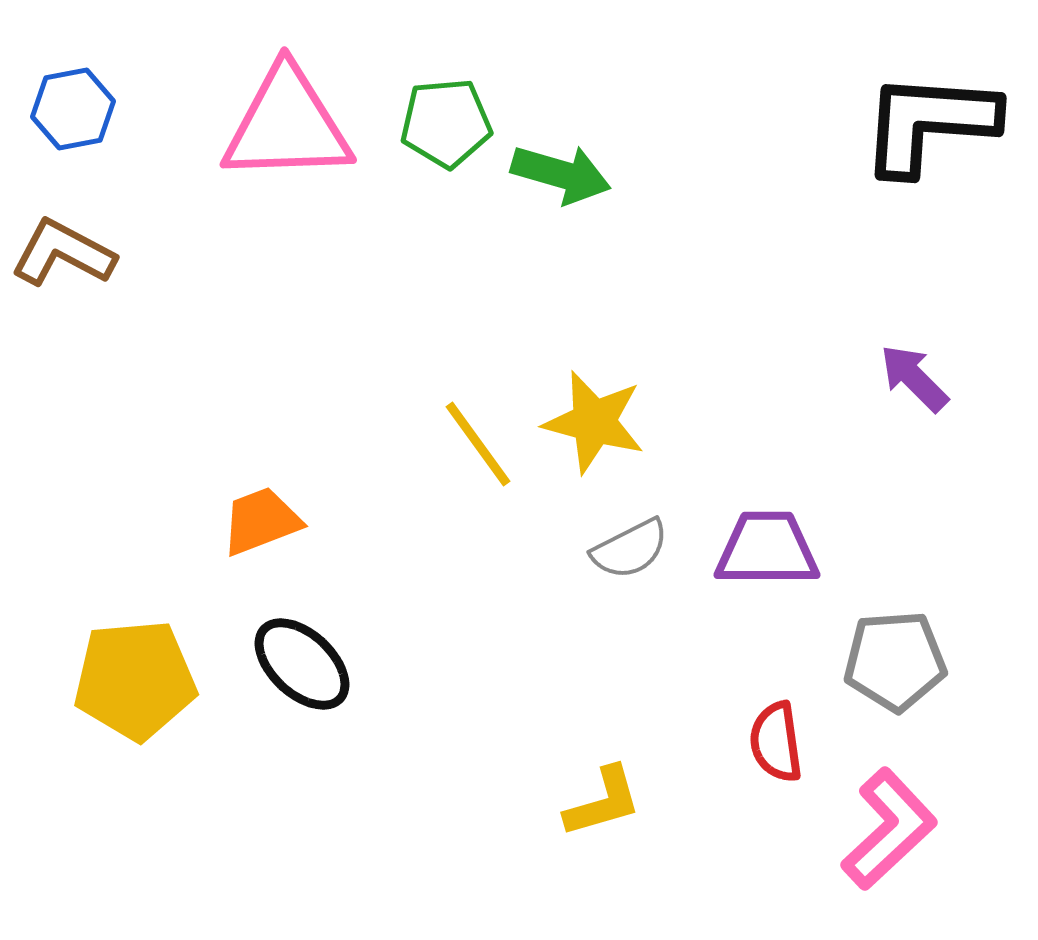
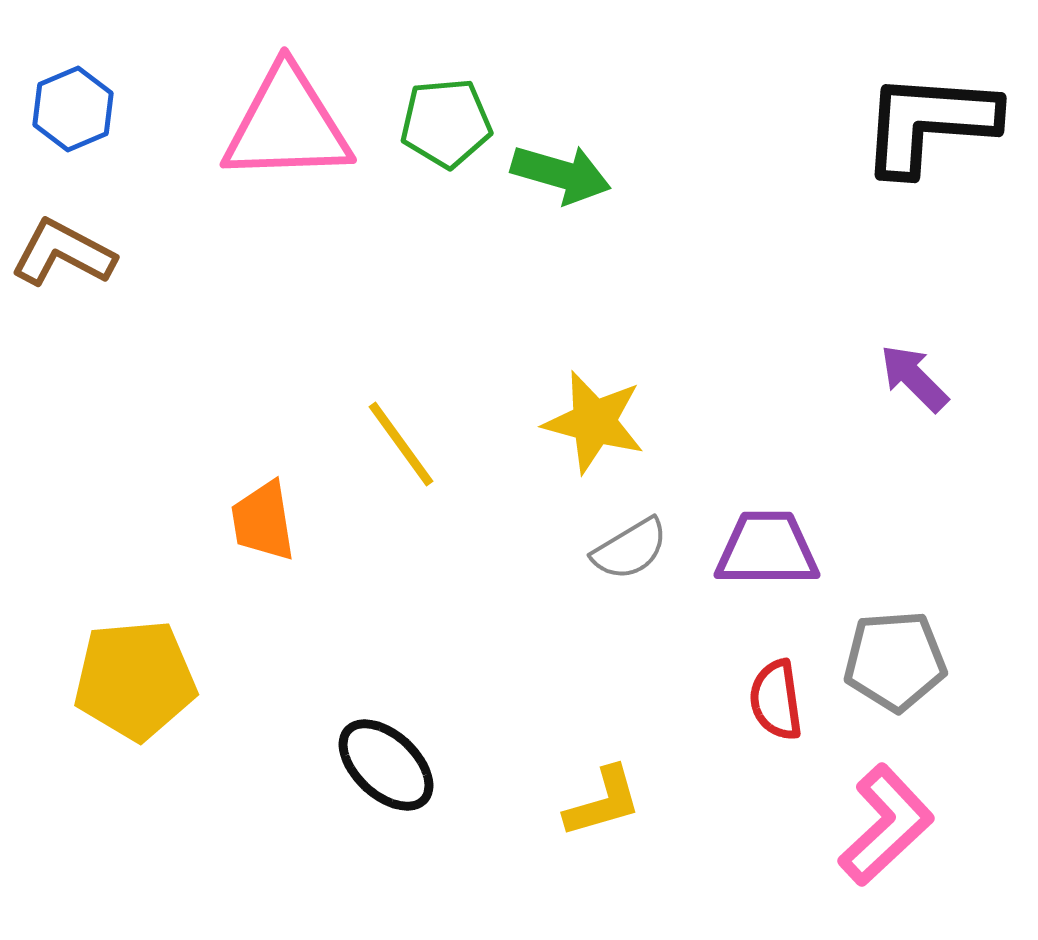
blue hexagon: rotated 12 degrees counterclockwise
yellow line: moved 77 px left
orange trapezoid: moved 2 px right; rotated 78 degrees counterclockwise
gray semicircle: rotated 4 degrees counterclockwise
black ellipse: moved 84 px right, 101 px down
red semicircle: moved 42 px up
pink L-shape: moved 3 px left, 4 px up
